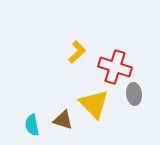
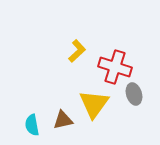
yellow L-shape: moved 1 px up
gray ellipse: rotated 10 degrees counterclockwise
yellow triangle: rotated 20 degrees clockwise
brown triangle: rotated 30 degrees counterclockwise
